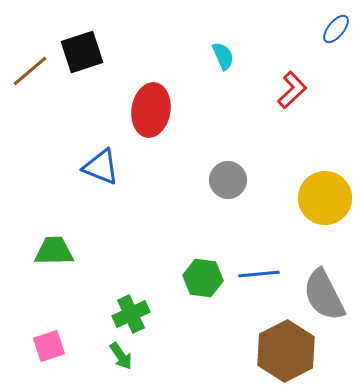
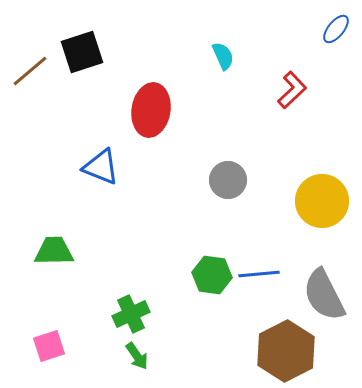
yellow circle: moved 3 px left, 3 px down
green hexagon: moved 9 px right, 3 px up
green arrow: moved 16 px right
